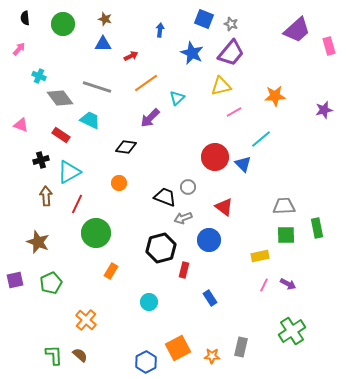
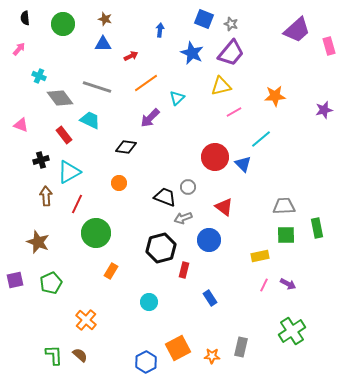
red rectangle at (61, 135): moved 3 px right; rotated 18 degrees clockwise
